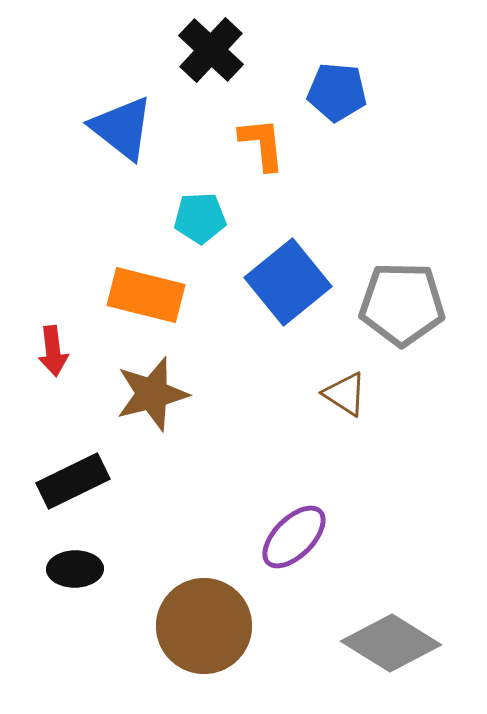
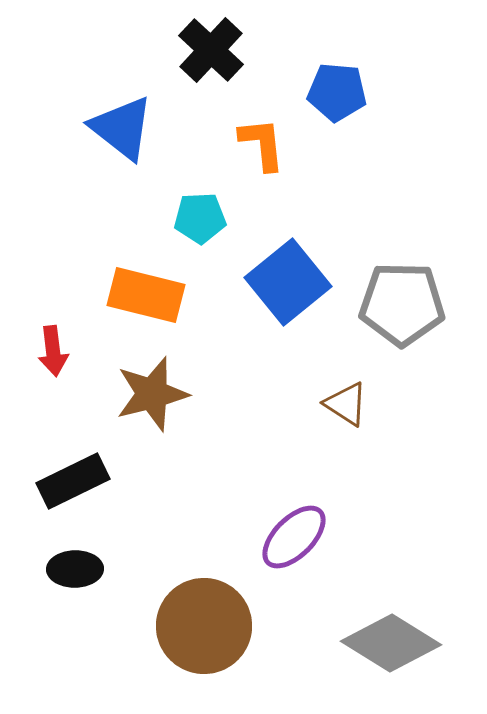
brown triangle: moved 1 px right, 10 px down
